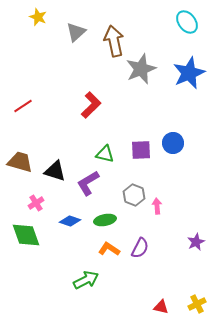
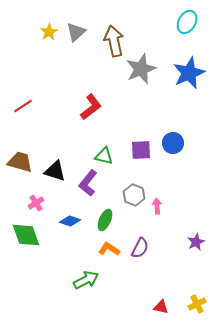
yellow star: moved 11 px right, 15 px down; rotated 18 degrees clockwise
cyan ellipse: rotated 65 degrees clockwise
red L-shape: moved 2 px down; rotated 8 degrees clockwise
green triangle: moved 1 px left, 2 px down
purple L-shape: rotated 20 degrees counterclockwise
green ellipse: rotated 55 degrees counterclockwise
